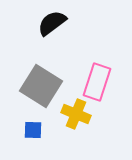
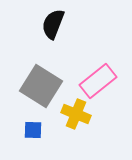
black semicircle: moved 1 px right, 1 px down; rotated 32 degrees counterclockwise
pink rectangle: moved 1 px right, 1 px up; rotated 33 degrees clockwise
